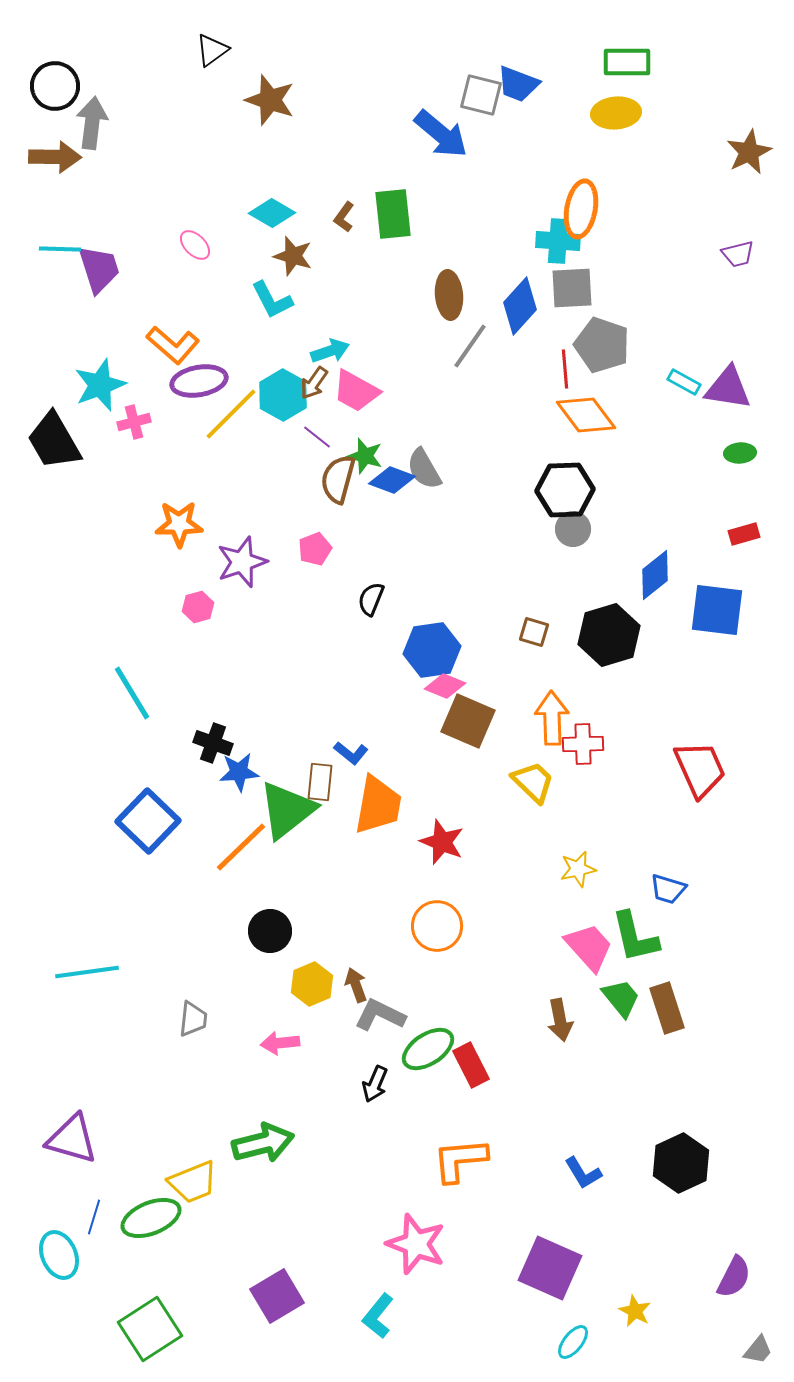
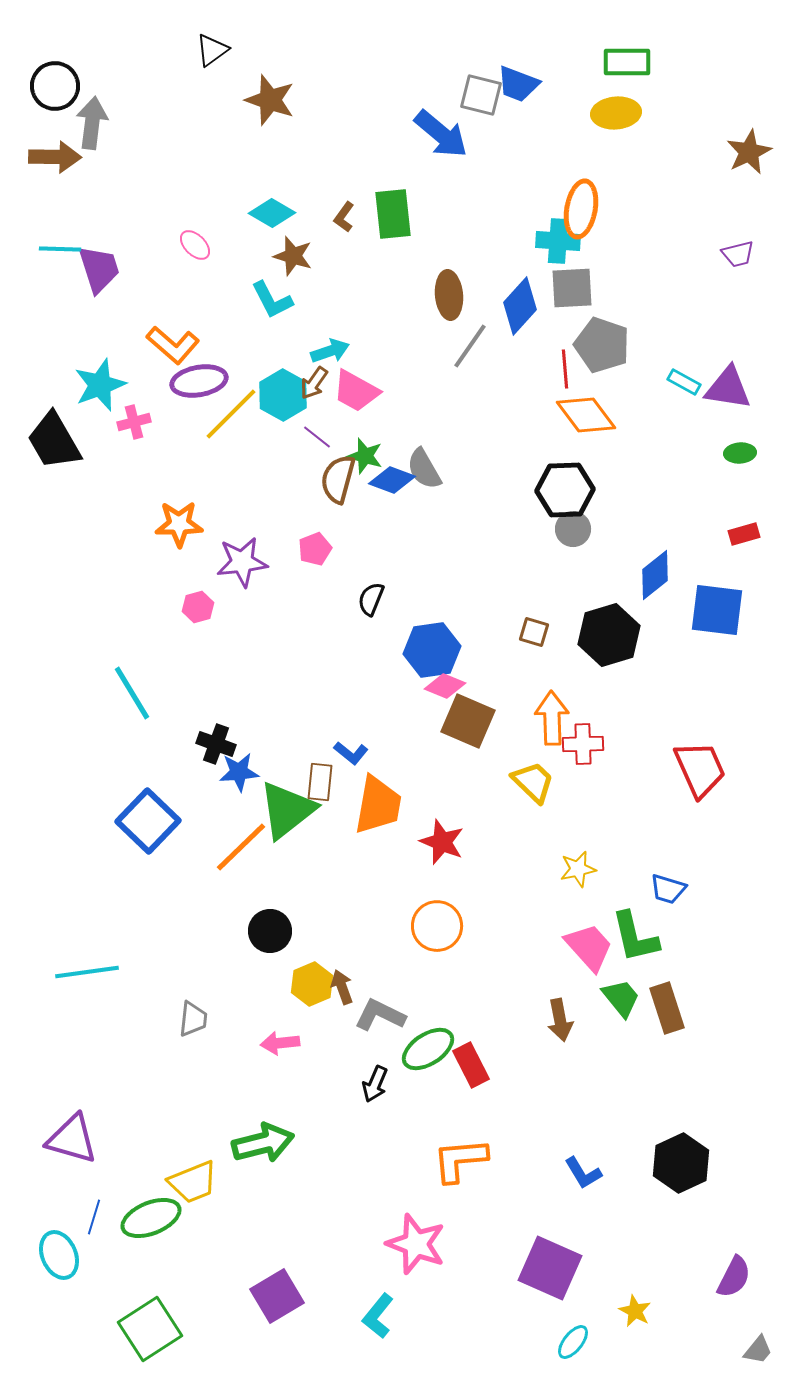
purple star at (242, 562): rotated 12 degrees clockwise
black cross at (213, 743): moved 3 px right, 1 px down
brown arrow at (356, 985): moved 14 px left, 2 px down
